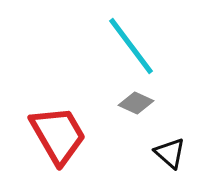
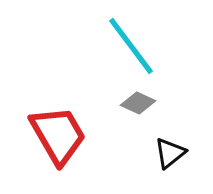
gray diamond: moved 2 px right
black triangle: rotated 40 degrees clockwise
